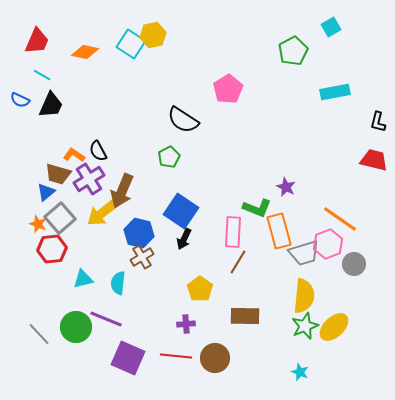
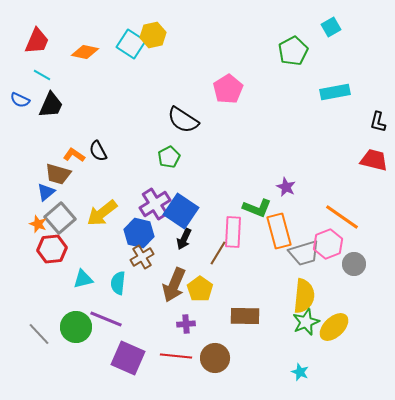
purple cross at (89, 179): moved 66 px right, 25 px down
brown arrow at (122, 191): moved 52 px right, 94 px down
orange line at (340, 219): moved 2 px right, 2 px up
brown line at (238, 262): moved 20 px left, 9 px up
green star at (305, 326): moved 1 px right, 4 px up
